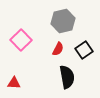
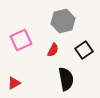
pink square: rotated 20 degrees clockwise
red semicircle: moved 5 px left, 1 px down
black semicircle: moved 1 px left, 2 px down
red triangle: rotated 32 degrees counterclockwise
